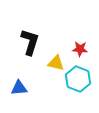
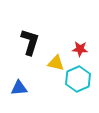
cyan hexagon: rotated 15 degrees clockwise
